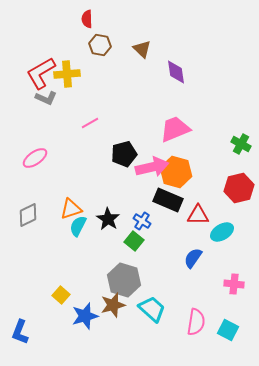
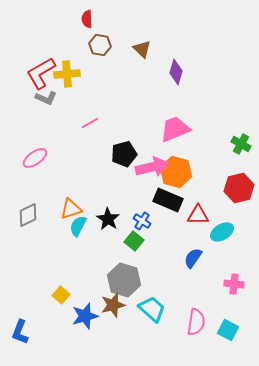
purple diamond: rotated 25 degrees clockwise
